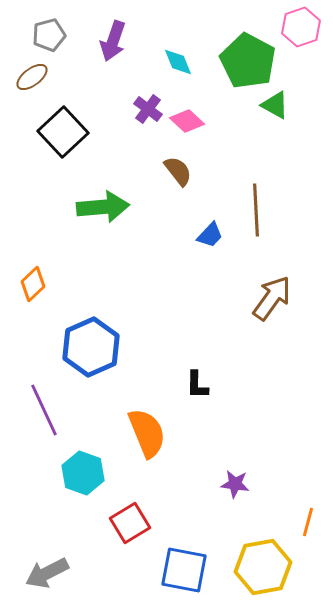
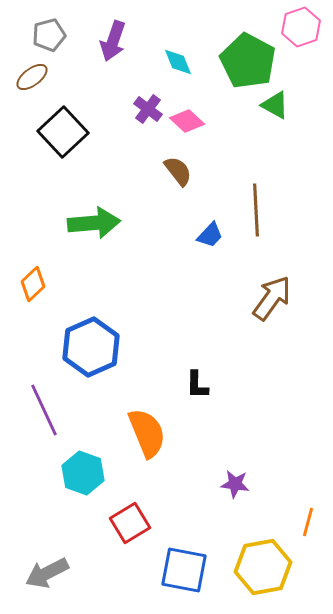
green arrow: moved 9 px left, 16 px down
